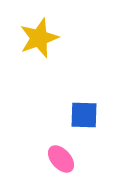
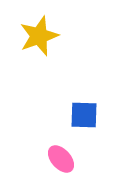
yellow star: moved 2 px up
